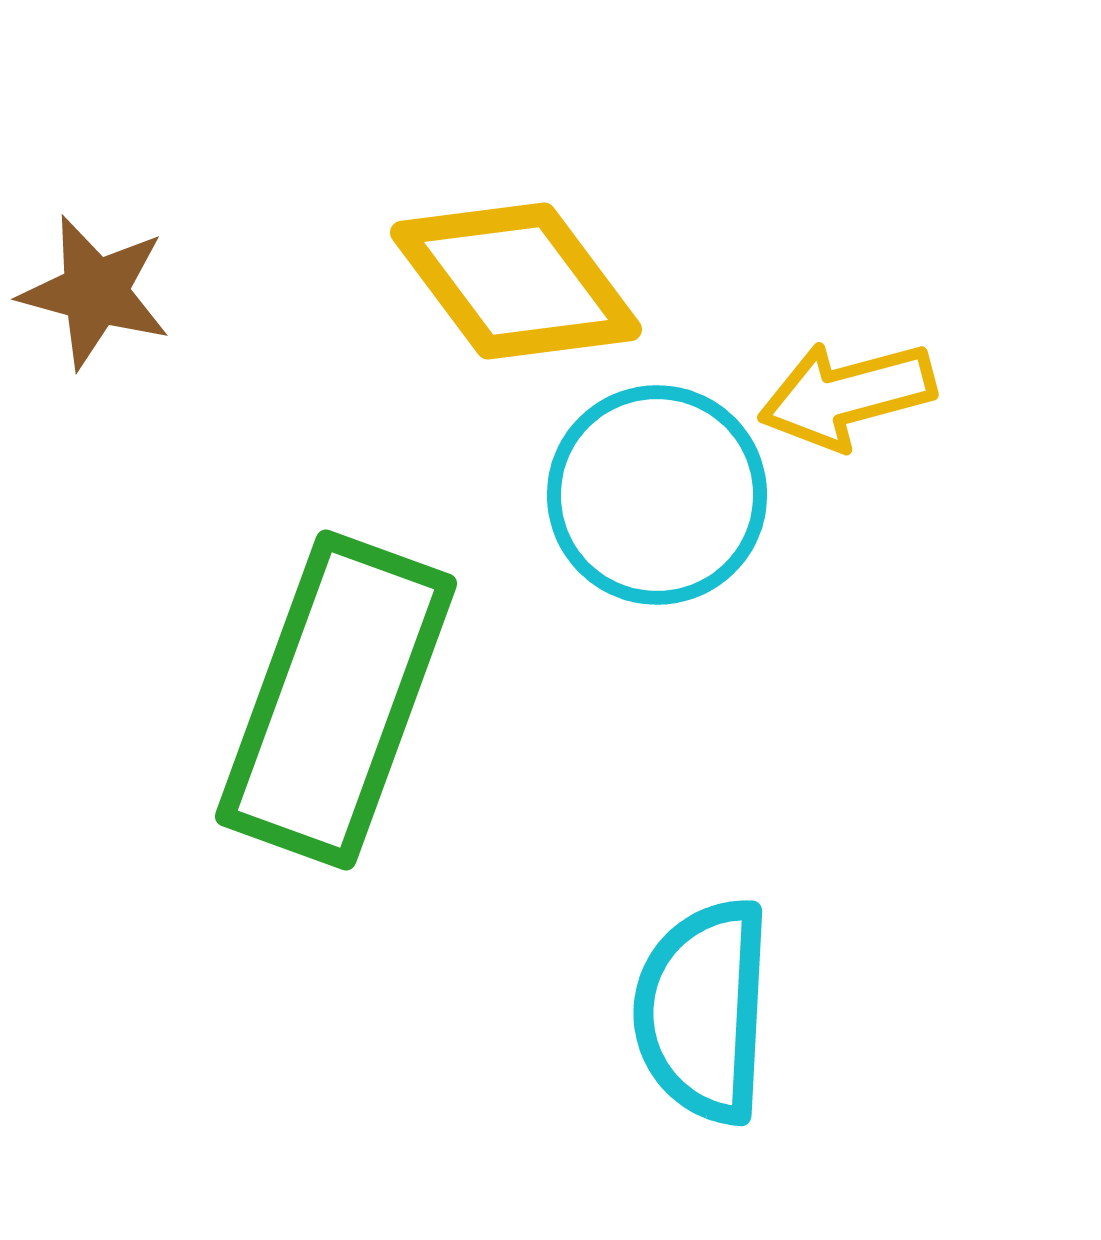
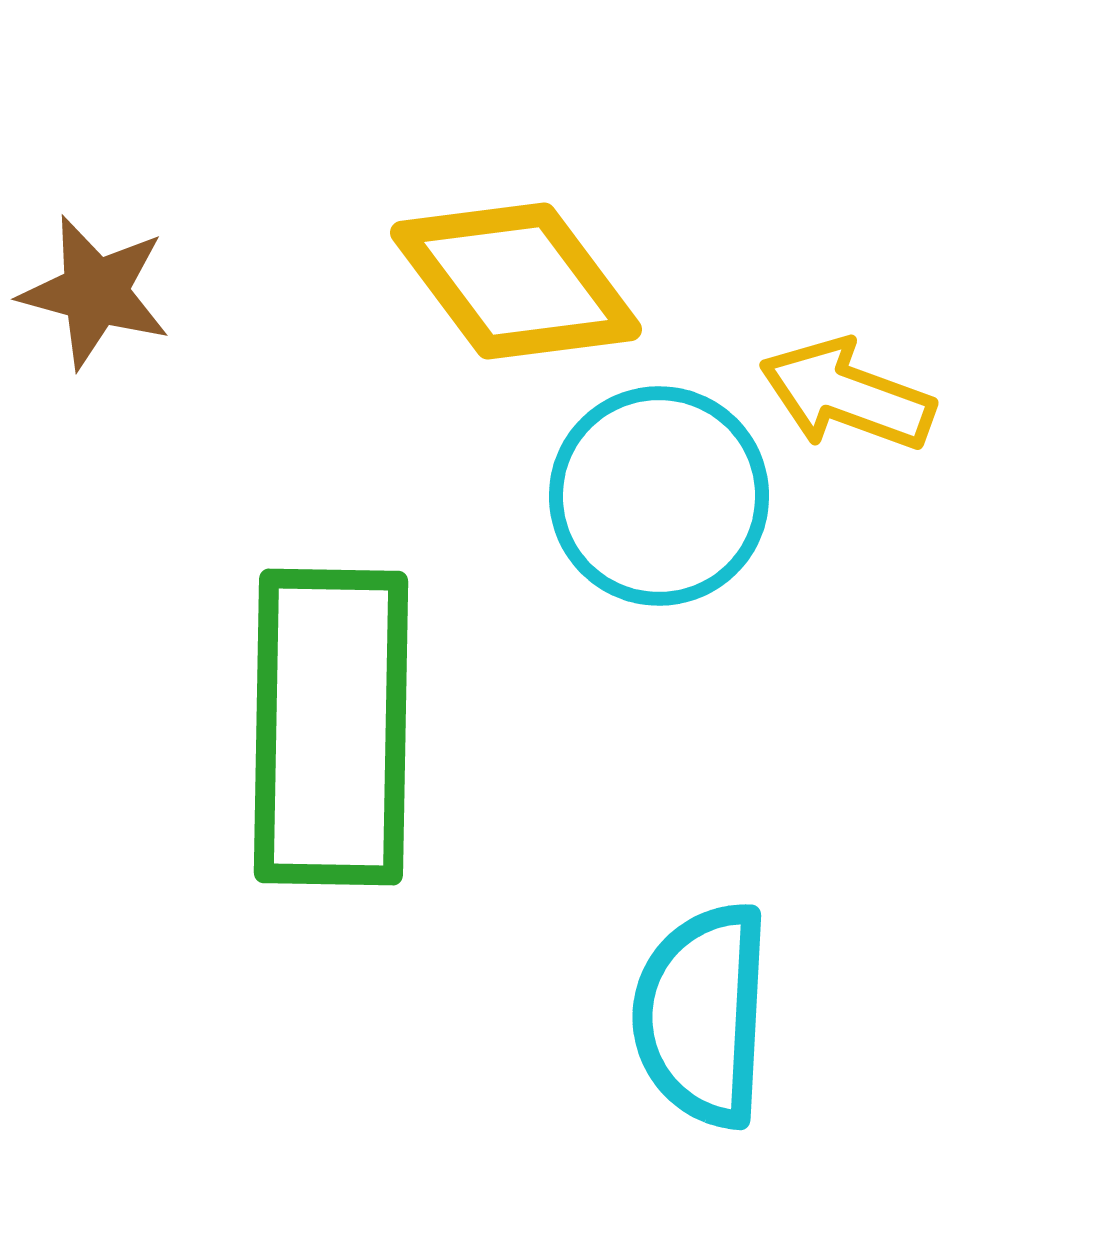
yellow arrow: rotated 35 degrees clockwise
cyan circle: moved 2 px right, 1 px down
green rectangle: moved 5 px left, 27 px down; rotated 19 degrees counterclockwise
cyan semicircle: moved 1 px left, 4 px down
